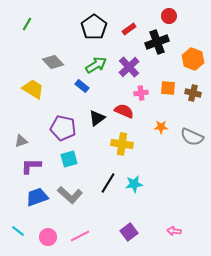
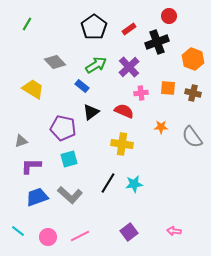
gray diamond: moved 2 px right
black triangle: moved 6 px left, 6 px up
gray semicircle: rotated 30 degrees clockwise
